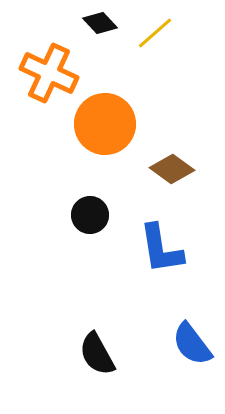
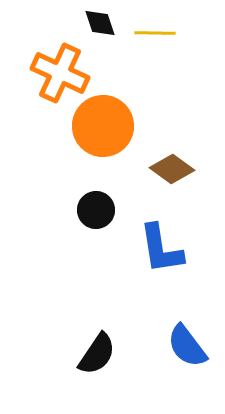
black diamond: rotated 24 degrees clockwise
yellow line: rotated 42 degrees clockwise
orange cross: moved 11 px right
orange circle: moved 2 px left, 2 px down
black circle: moved 6 px right, 5 px up
blue semicircle: moved 5 px left, 2 px down
black semicircle: rotated 117 degrees counterclockwise
